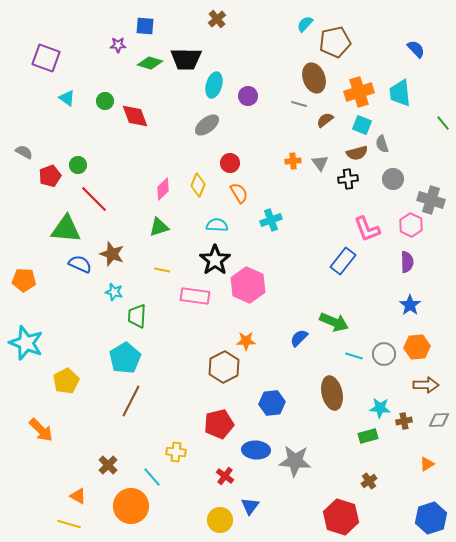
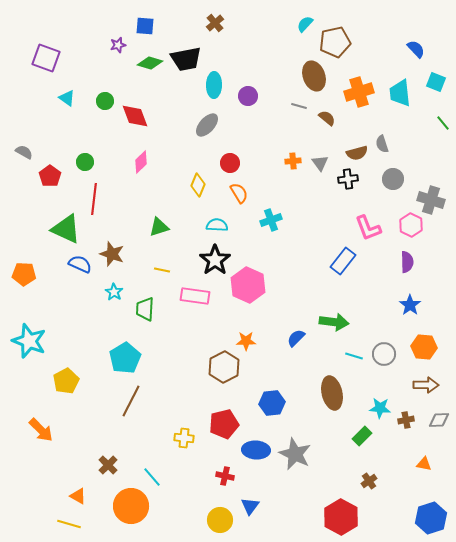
brown cross at (217, 19): moved 2 px left, 4 px down
purple star at (118, 45): rotated 14 degrees counterclockwise
black trapezoid at (186, 59): rotated 12 degrees counterclockwise
brown ellipse at (314, 78): moved 2 px up
cyan ellipse at (214, 85): rotated 15 degrees counterclockwise
gray line at (299, 104): moved 2 px down
brown semicircle at (325, 120): moved 2 px right, 2 px up; rotated 78 degrees clockwise
gray ellipse at (207, 125): rotated 10 degrees counterclockwise
cyan square at (362, 125): moved 74 px right, 43 px up
green circle at (78, 165): moved 7 px right, 3 px up
red pentagon at (50, 176): rotated 15 degrees counterclockwise
pink diamond at (163, 189): moved 22 px left, 27 px up
red line at (94, 199): rotated 52 degrees clockwise
green triangle at (66, 229): rotated 20 degrees clockwise
pink L-shape at (367, 229): moved 1 px right, 1 px up
orange pentagon at (24, 280): moved 6 px up
cyan star at (114, 292): rotated 18 degrees clockwise
green trapezoid at (137, 316): moved 8 px right, 7 px up
green arrow at (334, 322): rotated 16 degrees counterclockwise
blue semicircle at (299, 338): moved 3 px left
cyan star at (26, 343): moved 3 px right, 2 px up
orange hexagon at (417, 347): moved 7 px right; rotated 10 degrees clockwise
brown cross at (404, 421): moved 2 px right, 1 px up
red pentagon at (219, 424): moved 5 px right
green rectangle at (368, 436): moved 6 px left; rotated 30 degrees counterclockwise
yellow cross at (176, 452): moved 8 px right, 14 px up
gray star at (295, 461): moved 7 px up; rotated 20 degrees clockwise
orange triangle at (427, 464): moved 3 px left; rotated 42 degrees clockwise
red cross at (225, 476): rotated 24 degrees counterclockwise
red hexagon at (341, 517): rotated 12 degrees clockwise
